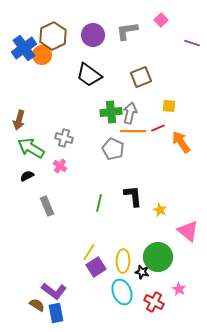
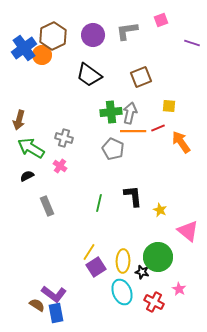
pink square: rotated 24 degrees clockwise
purple L-shape: moved 3 px down
